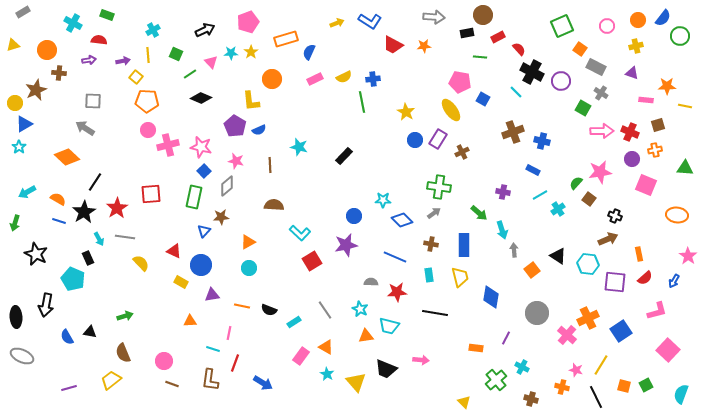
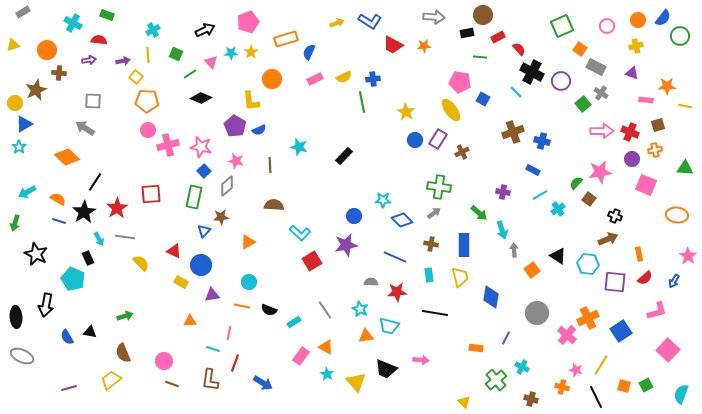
green square at (583, 108): moved 4 px up; rotated 21 degrees clockwise
cyan circle at (249, 268): moved 14 px down
